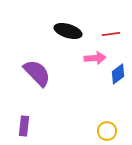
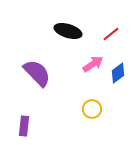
red line: rotated 30 degrees counterclockwise
pink arrow: moved 2 px left, 6 px down; rotated 30 degrees counterclockwise
blue diamond: moved 1 px up
yellow circle: moved 15 px left, 22 px up
